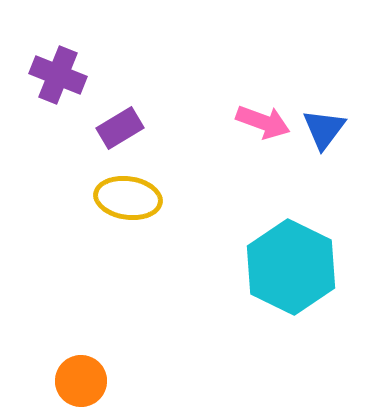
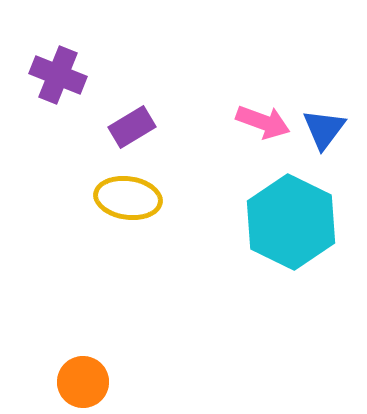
purple rectangle: moved 12 px right, 1 px up
cyan hexagon: moved 45 px up
orange circle: moved 2 px right, 1 px down
